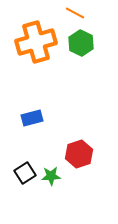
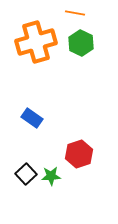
orange line: rotated 18 degrees counterclockwise
blue rectangle: rotated 50 degrees clockwise
black square: moved 1 px right, 1 px down; rotated 10 degrees counterclockwise
